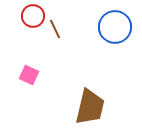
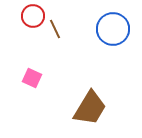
blue circle: moved 2 px left, 2 px down
pink square: moved 3 px right, 3 px down
brown trapezoid: moved 1 px down; rotated 18 degrees clockwise
